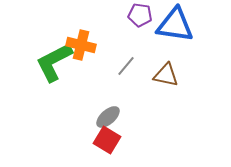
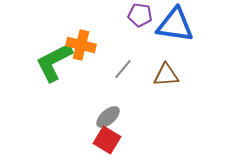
gray line: moved 3 px left, 3 px down
brown triangle: rotated 16 degrees counterclockwise
